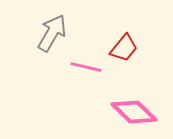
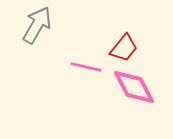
gray arrow: moved 15 px left, 8 px up
pink diamond: moved 25 px up; rotated 18 degrees clockwise
